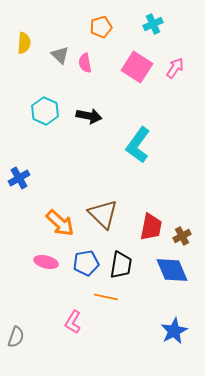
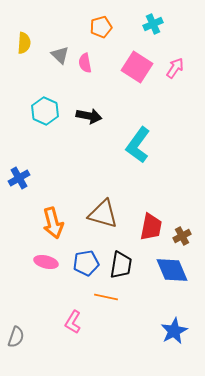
brown triangle: rotated 28 degrees counterclockwise
orange arrow: moved 7 px left; rotated 32 degrees clockwise
